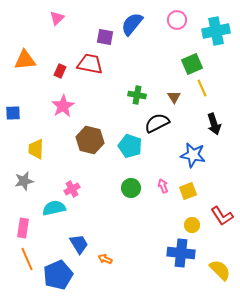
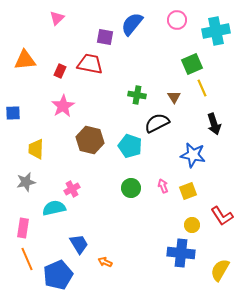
gray star: moved 2 px right, 1 px down
orange arrow: moved 3 px down
yellow semicircle: rotated 105 degrees counterclockwise
